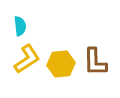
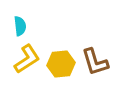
brown L-shape: rotated 16 degrees counterclockwise
